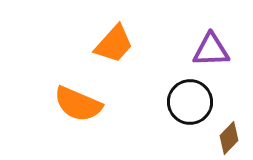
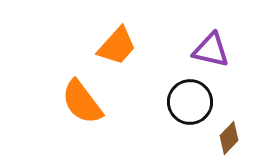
orange trapezoid: moved 3 px right, 2 px down
purple triangle: rotated 15 degrees clockwise
orange semicircle: moved 4 px right, 2 px up; rotated 30 degrees clockwise
